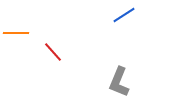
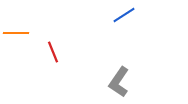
red line: rotated 20 degrees clockwise
gray L-shape: rotated 12 degrees clockwise
